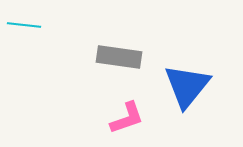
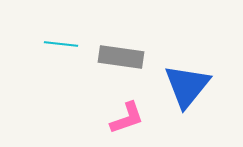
cyan line: moved 37 px right, 19 px down
gray rectangle: moved 2 px right
